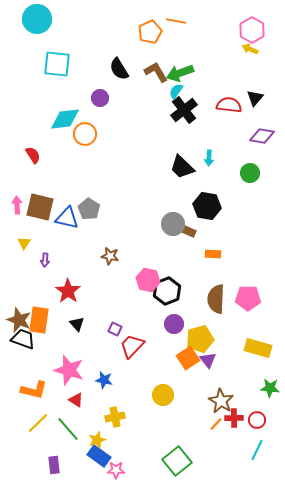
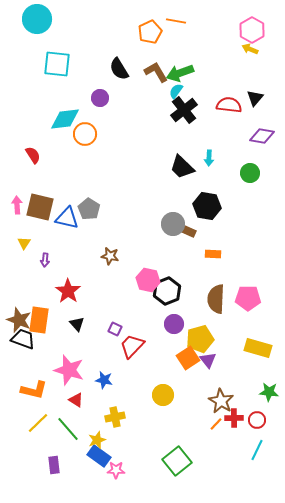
green star at (270, 388): moved 1 px left, 4 px down
